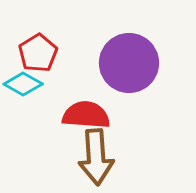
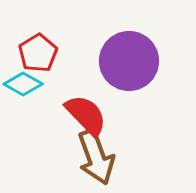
purple circle: moved 2 px up
red semicircle: rotated 42 degrees clockwise
brown arrow: rotated 16 degrees counterclockwise
